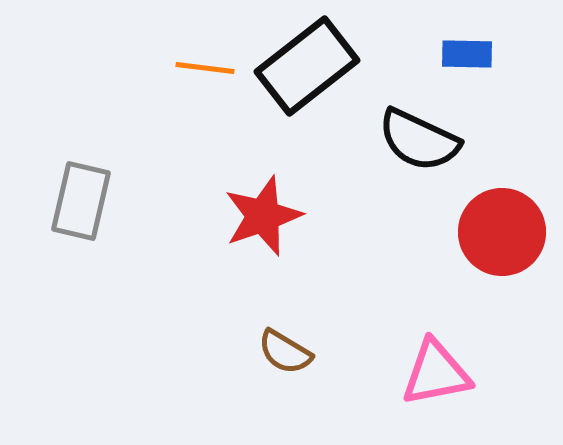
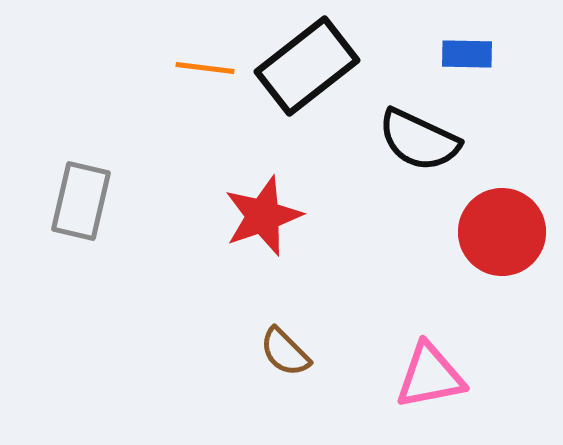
brown semicircle: rotated 14 degrees clockwise
pink triangle: moved 6 px left, 3 px down
